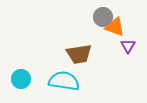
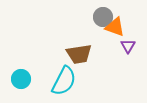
cyan semicircle: rotated 108 degrees clockwise
